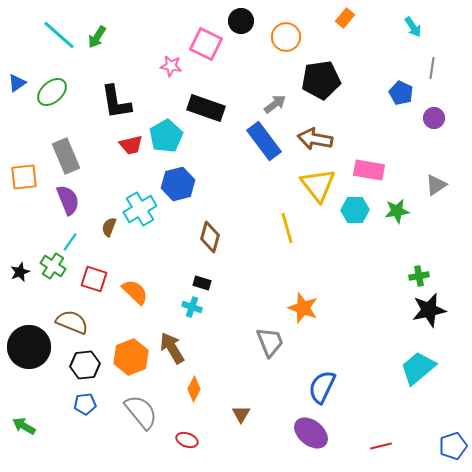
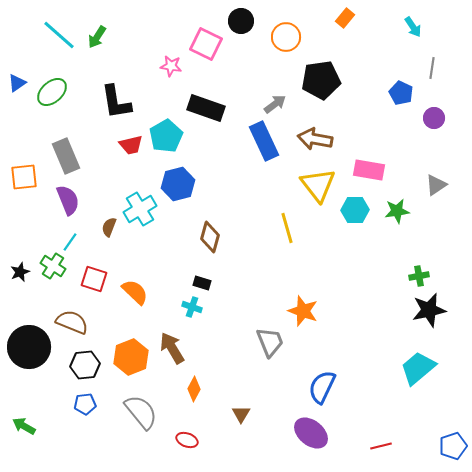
blue rectangle at (264, 141): rotated 12 degrees clockwise
orange star at (303, 308): moved 3 px down
